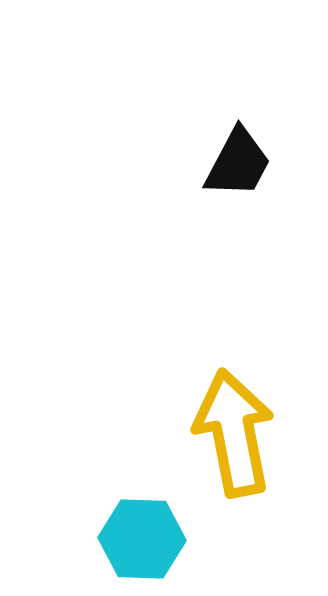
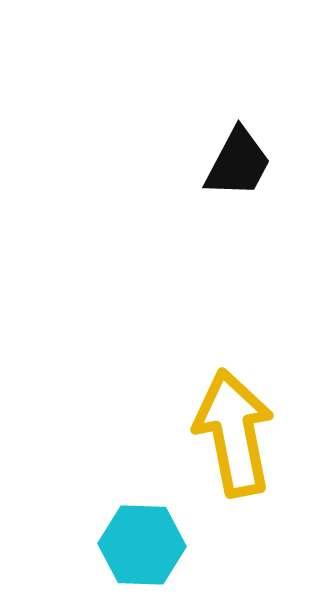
cyan hexagon: moved 6 px down
